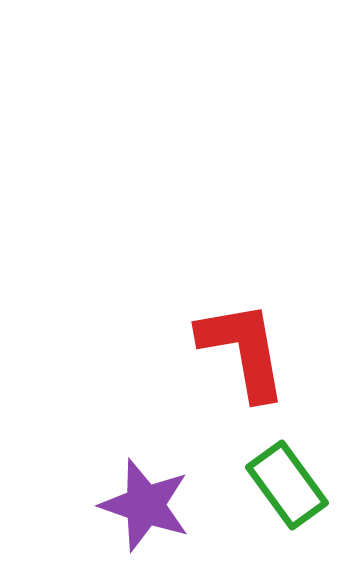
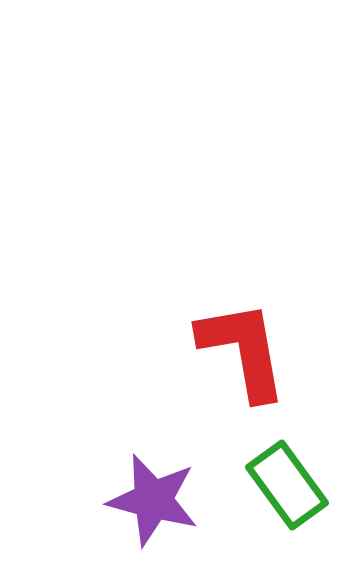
purple star: moved 8 px right, 5 px up; rotated 4 degrees counterclockwise
